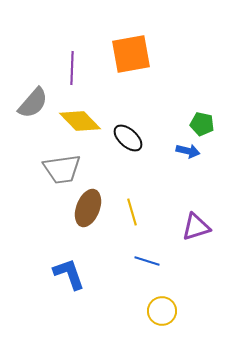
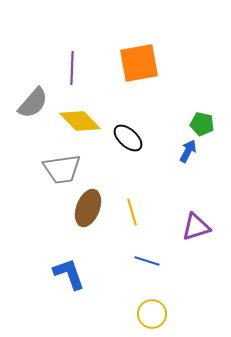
orange square: moved 8 px right, 9 px down
blue arrow: rotated 75 degrees counterclockwise
yellow circle: moved 10 px left, 3 px down
